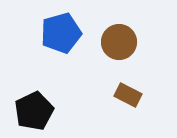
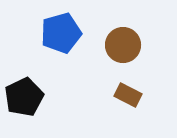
brown circle: moved 4 px right, 3 px down
black pentagon: moved 10 px left, 14 px up
